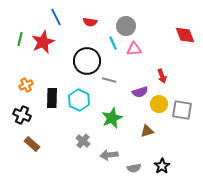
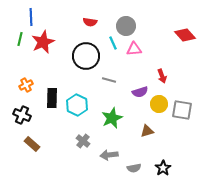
blue line: moved 25 px left; rotated 24 degrees clockwise
red diamond: rotated 20 degrees counterclockwise
black circle: moved 1 px left, 5 px up
cyan hexagon: moved 2 px left, 5 px down
black star: moved 1 px right, 2 px down
